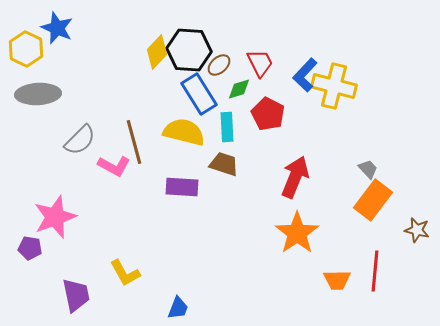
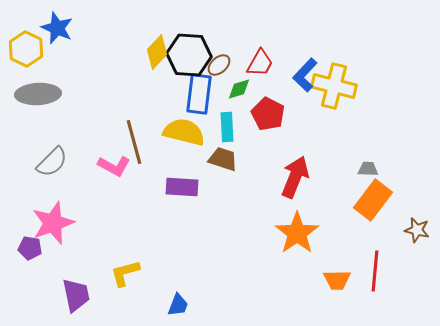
black hexagon: moved 5 px down
red trapezoid: rotated 56 degrees clockwise
blue rectangle: rotated 39 degrees clockwise
gray semicircle: moved 28 px left, 22 px down
brown trapezoid: moved 1 px left, 5 px up
gray trapezoid: rotated 45 degrees counterclockwise
pink star: moved 2 px left, 6 px down
yellow L-shape: rotated 104 degrees clockwise
blue trapezoid: moved 3 px up
